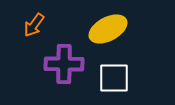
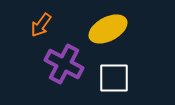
orange arrow: moved 7 px right
purple cross: rotated 27 degrees clockwise
